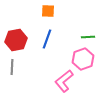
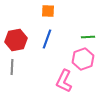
pink L-shape: rotated 25 degrees counterclockwise
